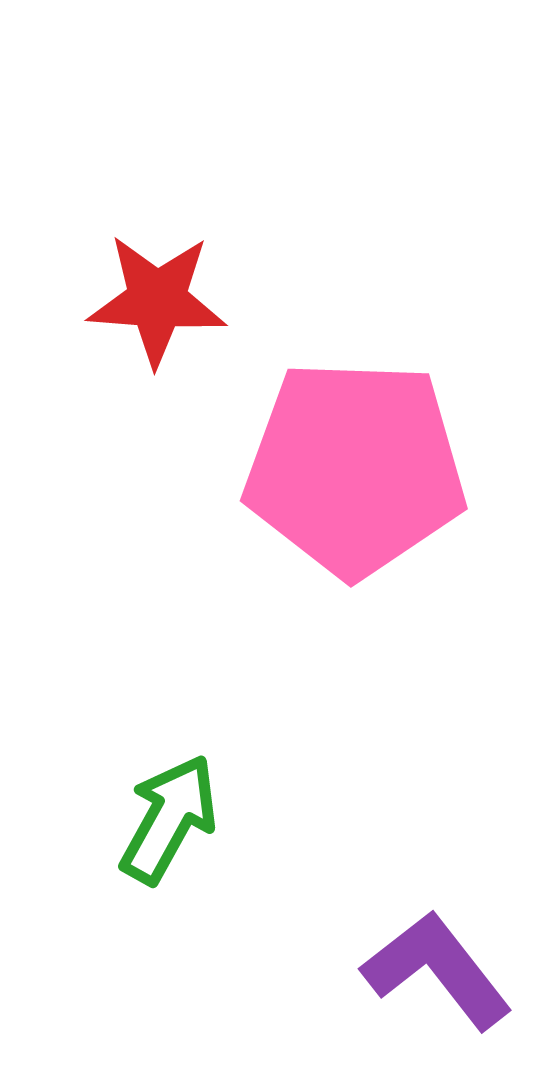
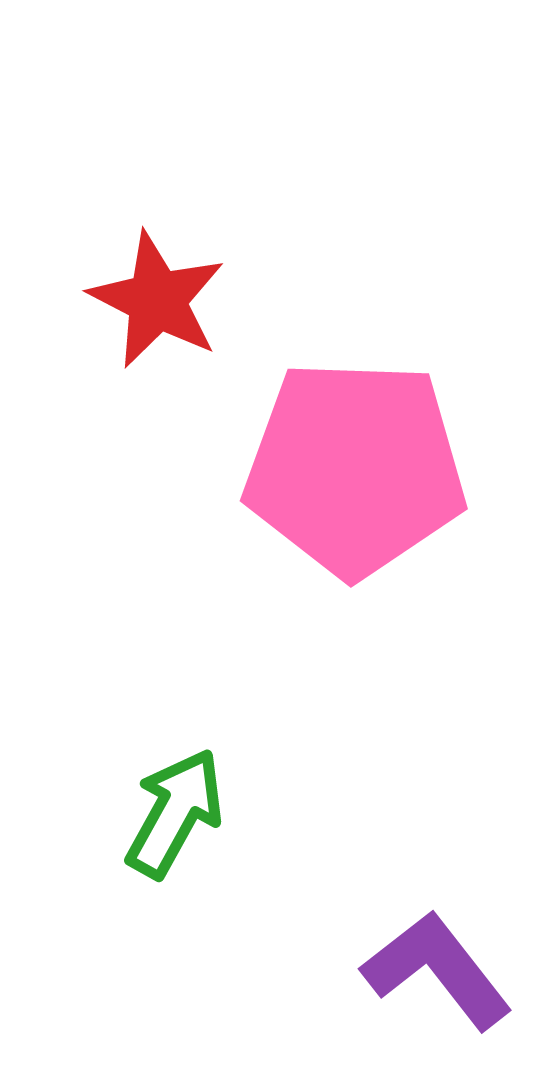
red star: rotated 23 degrees clockwise
green arrow: moved 6 px right, 6 px up
